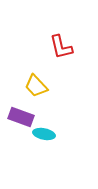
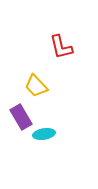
purple rectangle: rotated 40 degrees clockwise
cyan ellipse: rotated 20 degrees counterclockwise
